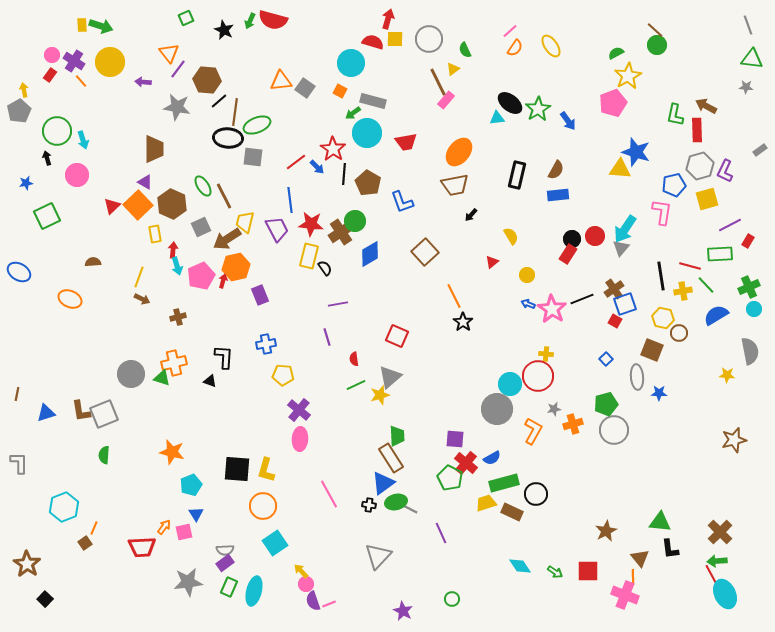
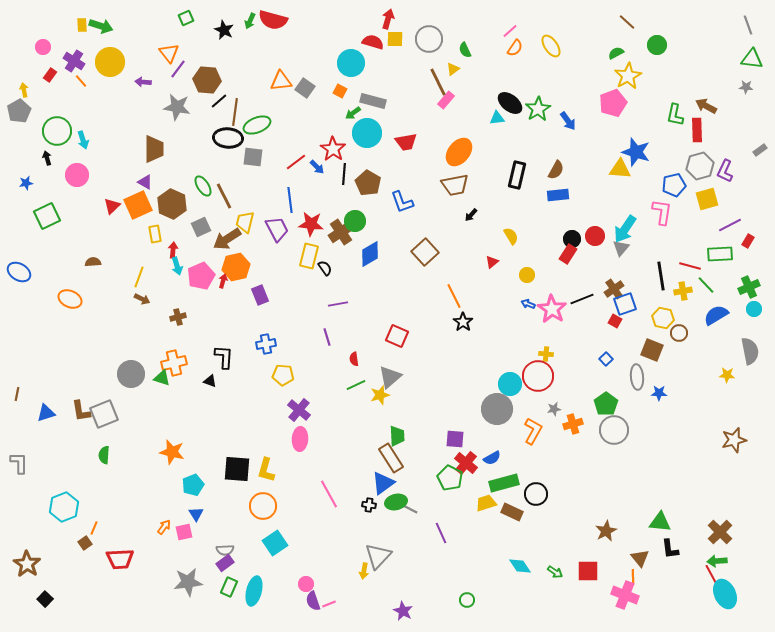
brown line at (655, 30): moved 28 px left, 8 px up
pink circle at (52, 55): moved 9 px left, 8 px up
orange square at (138, 205): rotated 20 degrees clockwise
green pentagon at (606, 404): rotated 20 degrees counterclockwise
cyan pentagon at (191, 485): moved 2 px right
red trapezoid at (142, 547): moved 22 px left, 12 px down
yellow arrow at (301, 571): moved 63 px right; rotated 126 degrees counterclockwise
green circle at (452, 599): moved 15 px right, 1 px down
